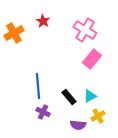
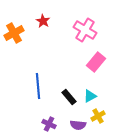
pink rectangle: moved 4 px right, 3 px down
purple cross: moved 6 px right, 12 px down
